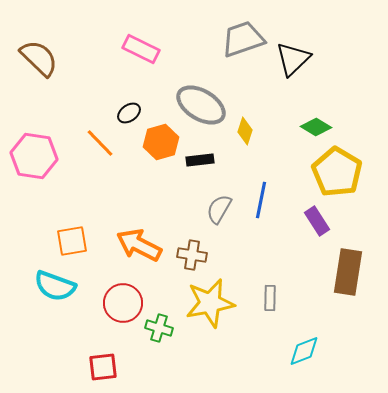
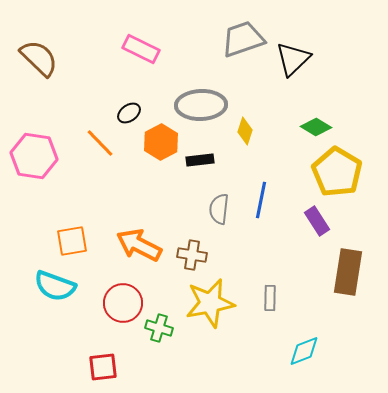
gray ellipse: rotated 33 degrees counterclockwise
orange hexagon: rotated 12 degrees counterclockwise
gray semicircle: rotated 24 degrees counterclockwise
